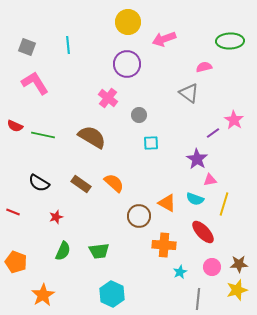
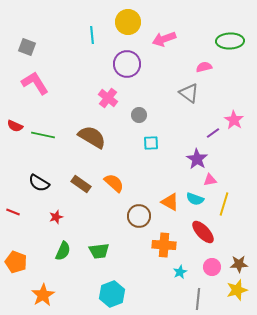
cyan line: moved 24 px right, 10 px up
orange triangle: moved 3 px right, 1 px up
cyan hexagon: rotated 15 degrees clockwise
